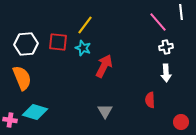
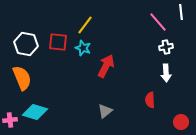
white hexagon: rotated 15 degrees clockwise
red arrow: moved 2 px right
gray triangle: rotated 21 degrees clockwise
pink cross: rotated 16 degrees counterclockwise
